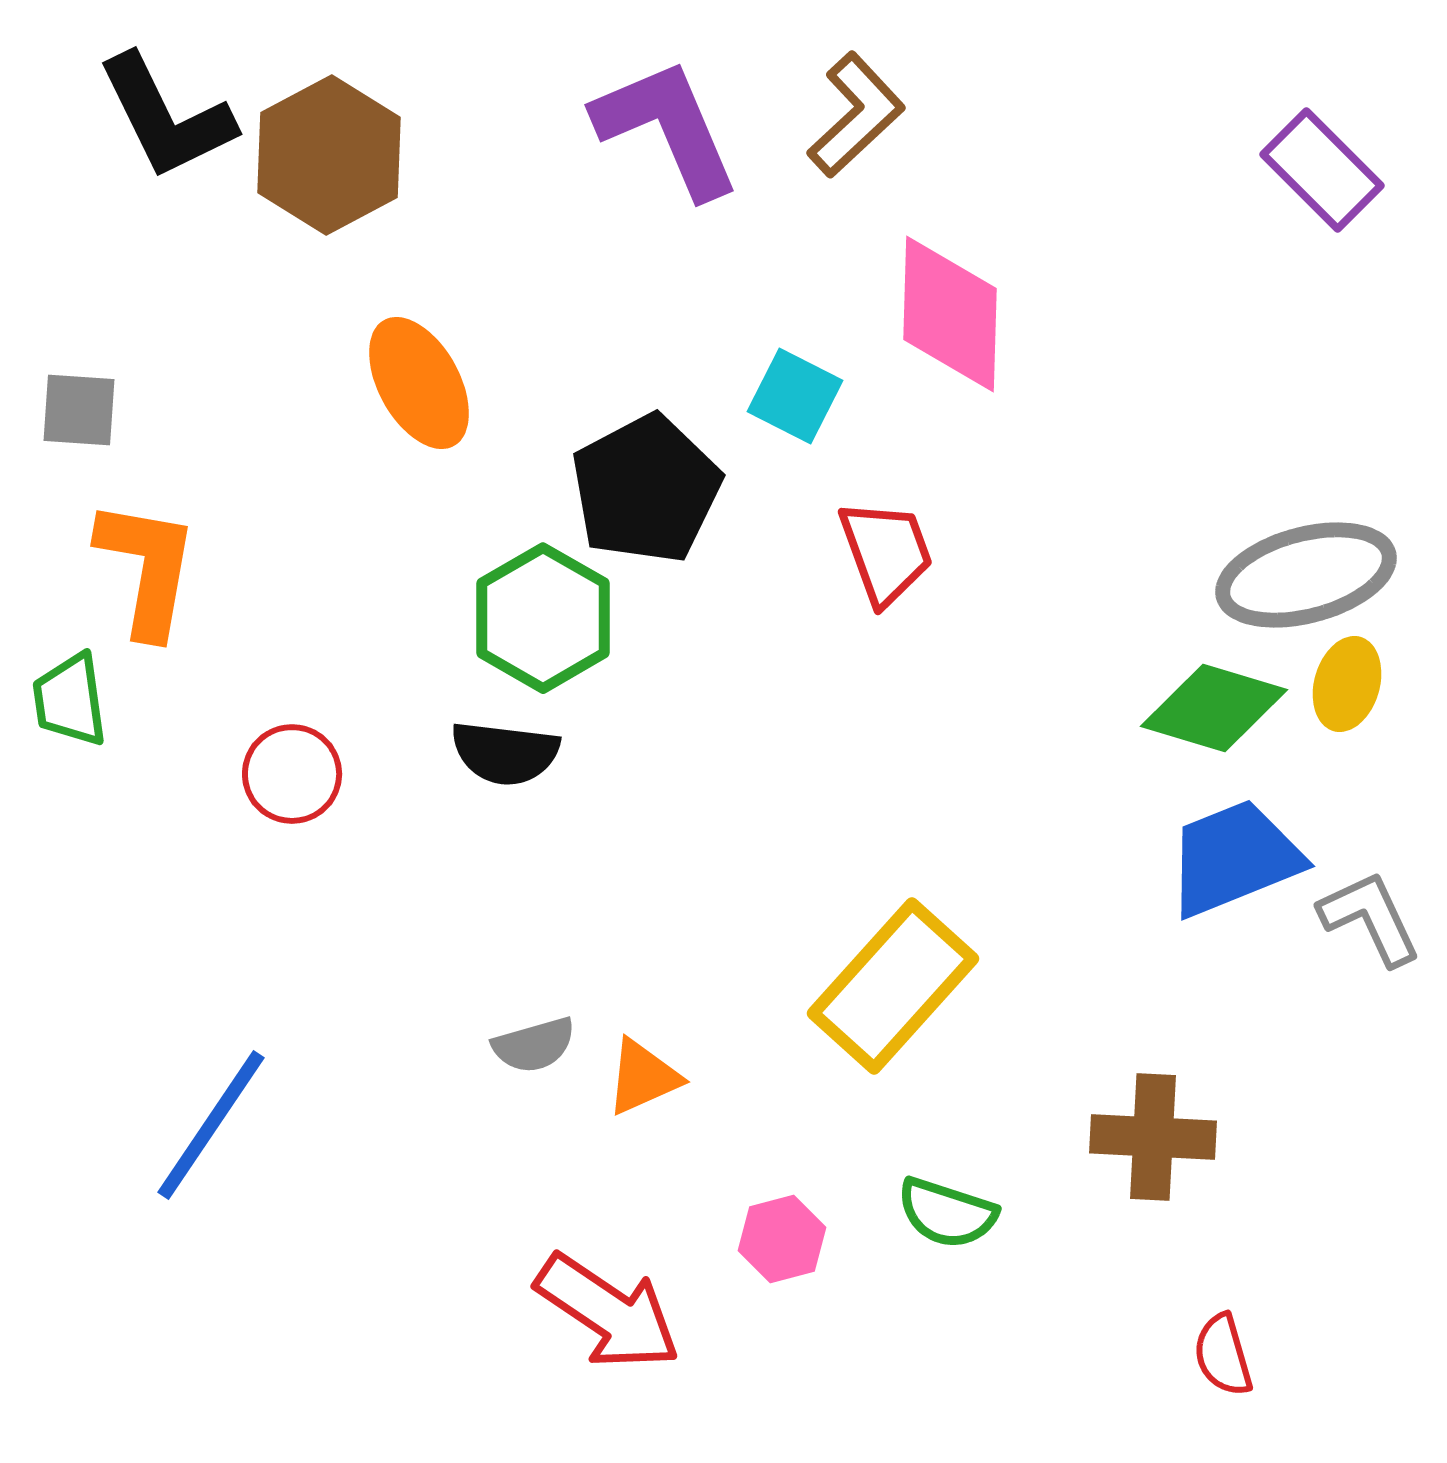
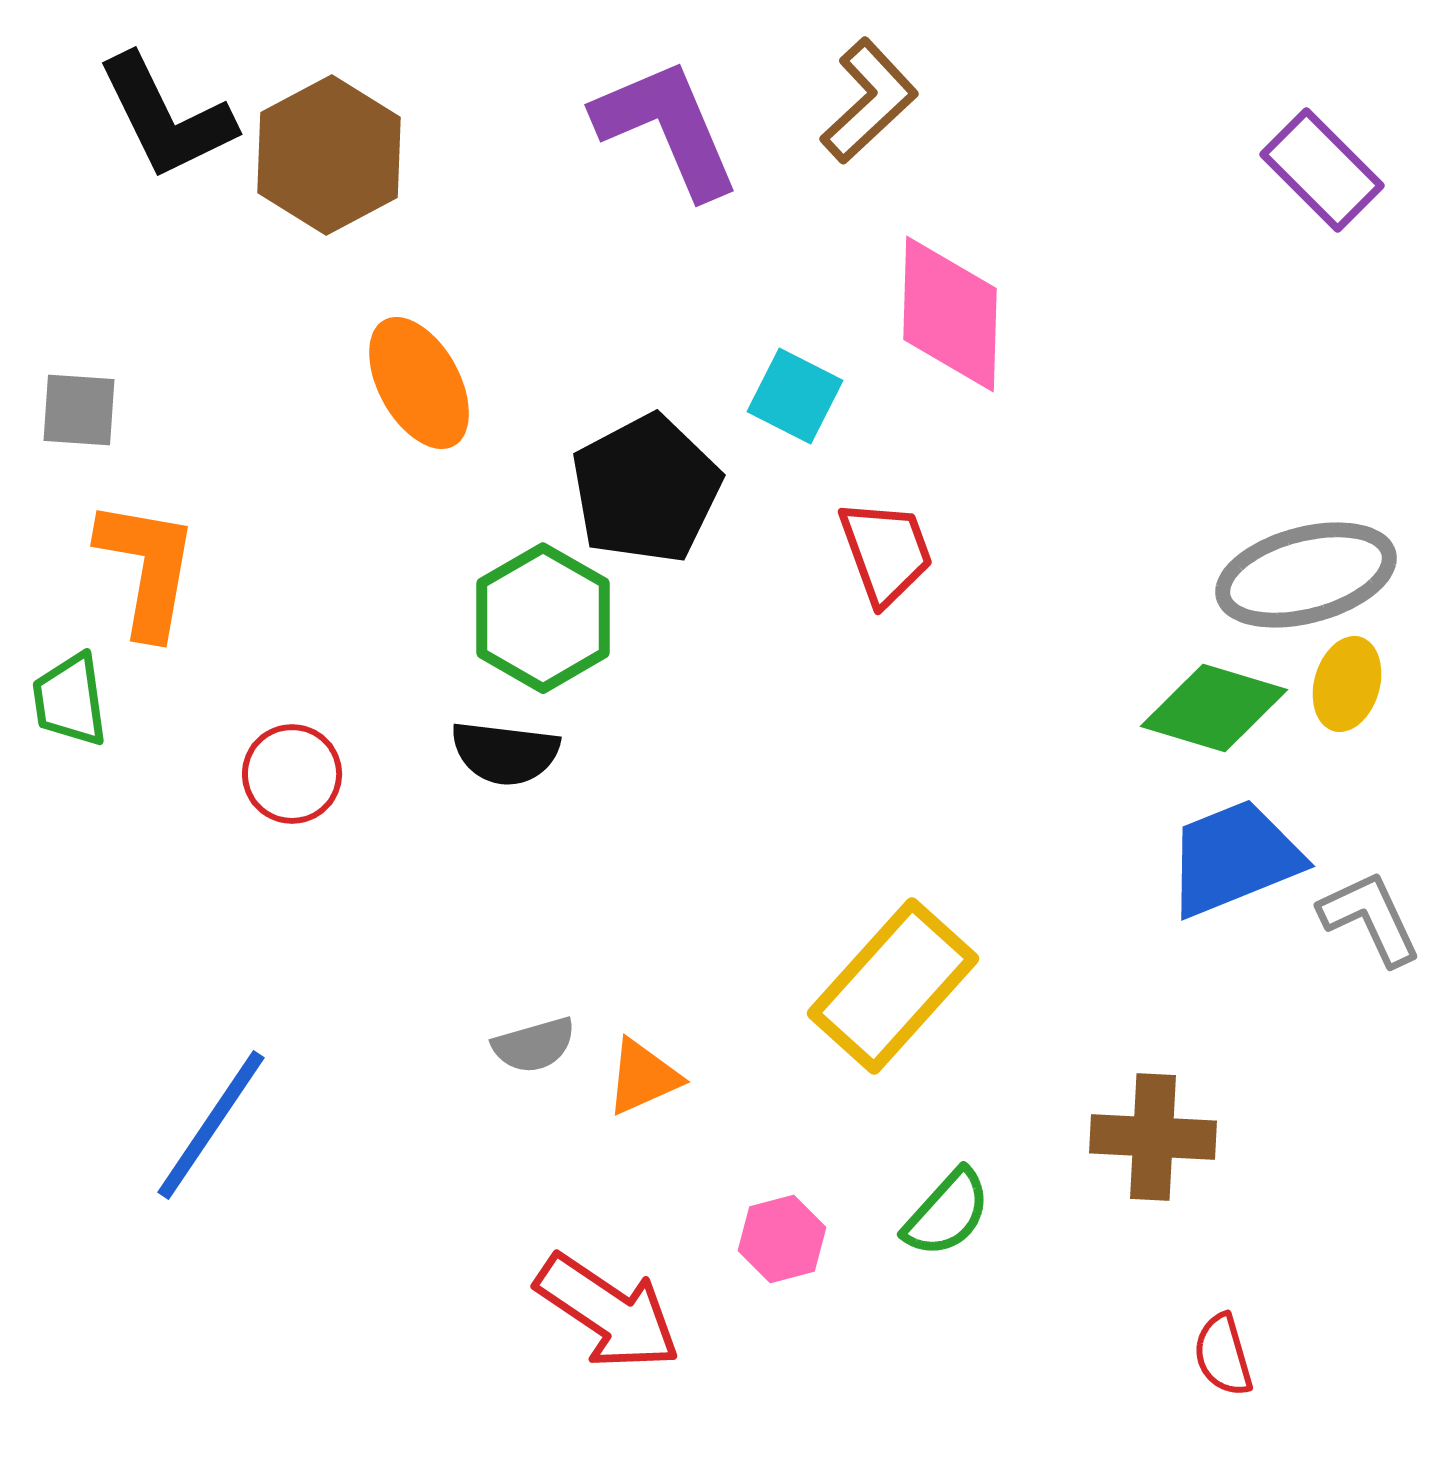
brown L-shape: moved 13 px right, 14 px up
green semicircle: rotated 66 degrees counterclockwise
